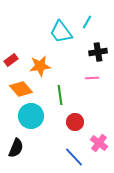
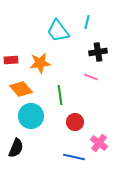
cyan line: rotated 16 degrees counterclockwise
cyan trapezoid: moved 3 px left, 1 px up
red rectangle: rotated 32 degrees clockwise
orange star: moved 3 px up
pink line: moved 1 px left, 1 px up; rotated 24 degrees clockwise
blue line: rotated 35 degrees counterclockwise
